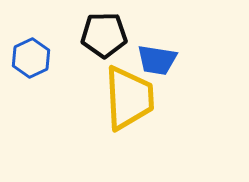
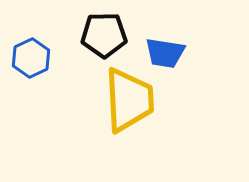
blue trapezoid: moved 8 px right, 7 px up
yellow trapezoid: moved 2 px down
